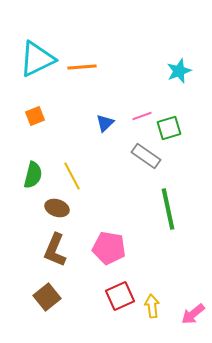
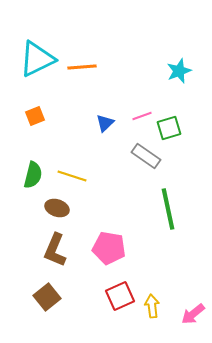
yellow line: rotated 44 degrees counterclockwise
